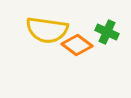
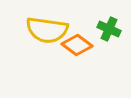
green cross: moved 2 px right, 3 px up
